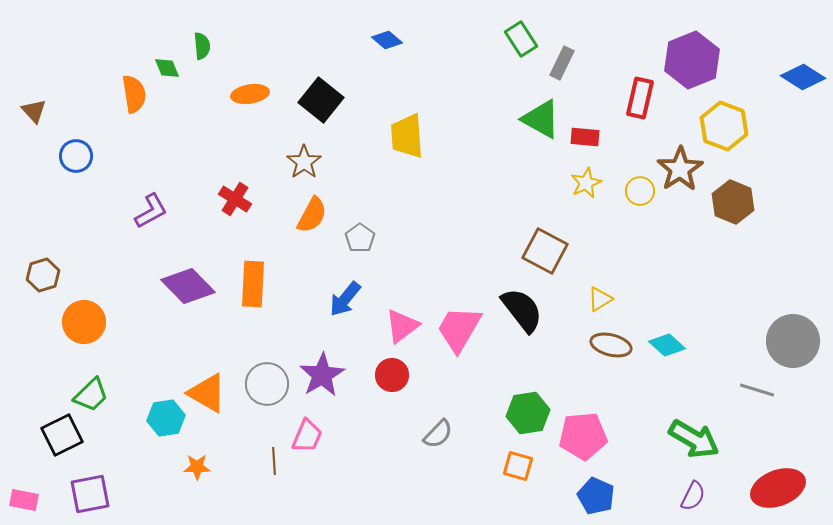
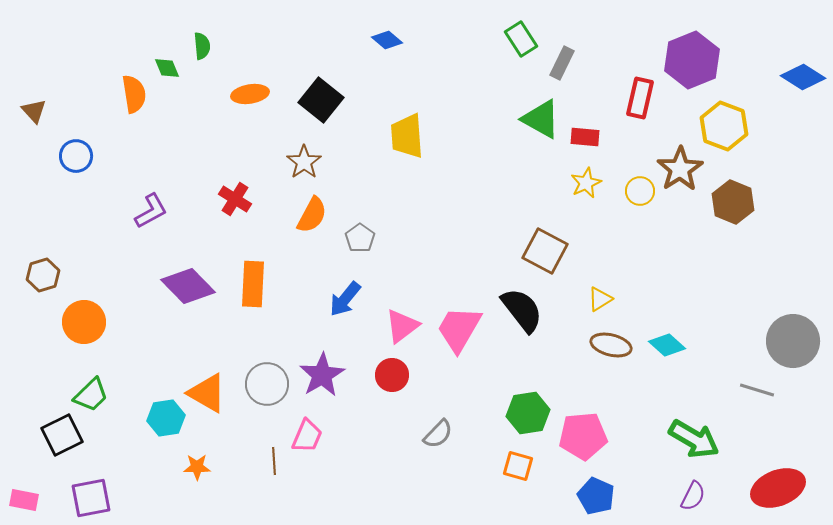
purple square at (90, 494): moved 1 px right, 4 px down
